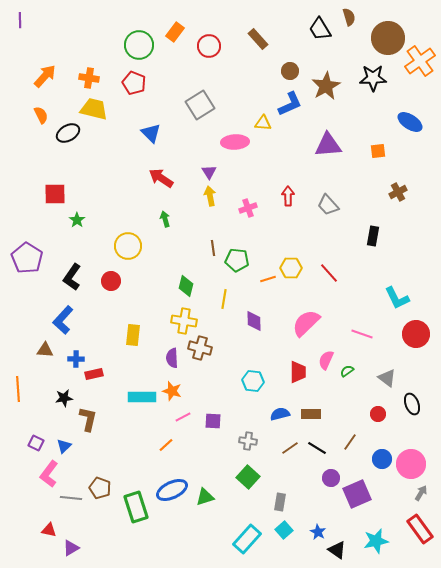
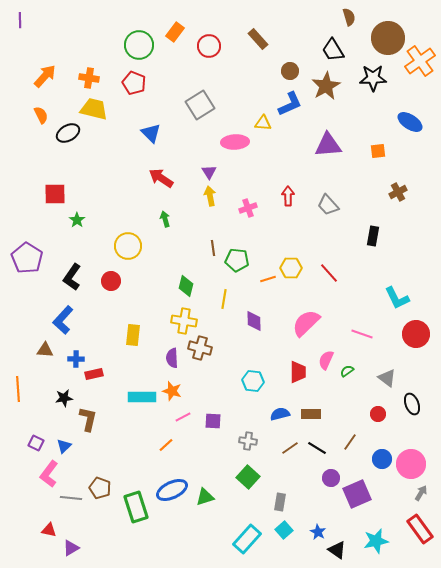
black trapezoid at (320, 29): moved 13 px right, 21 px down
